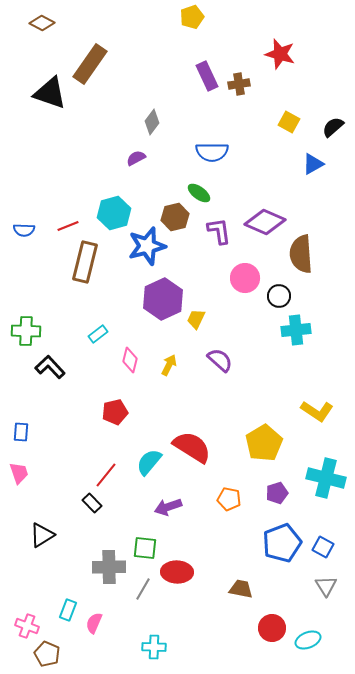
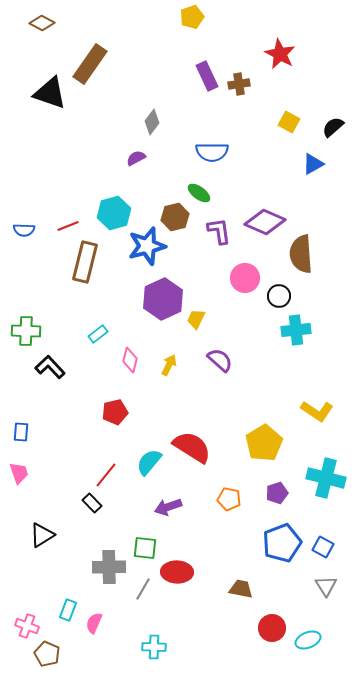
red star at (280, 54): rotated 12 degrees clockwise
